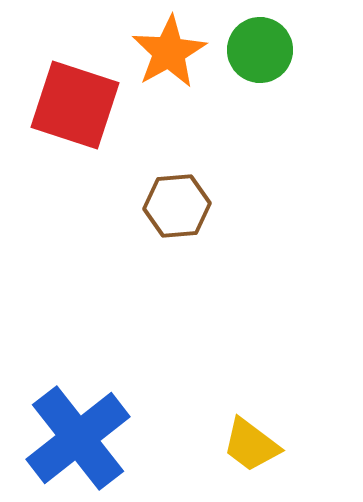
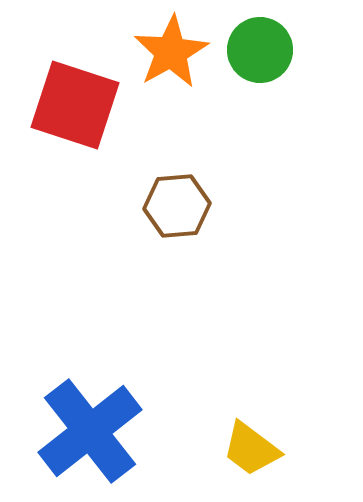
orange star: moved 2 px right
blue cross: moved 12 px right, 7 px up
yellow trapezoid: moved 4 px down
